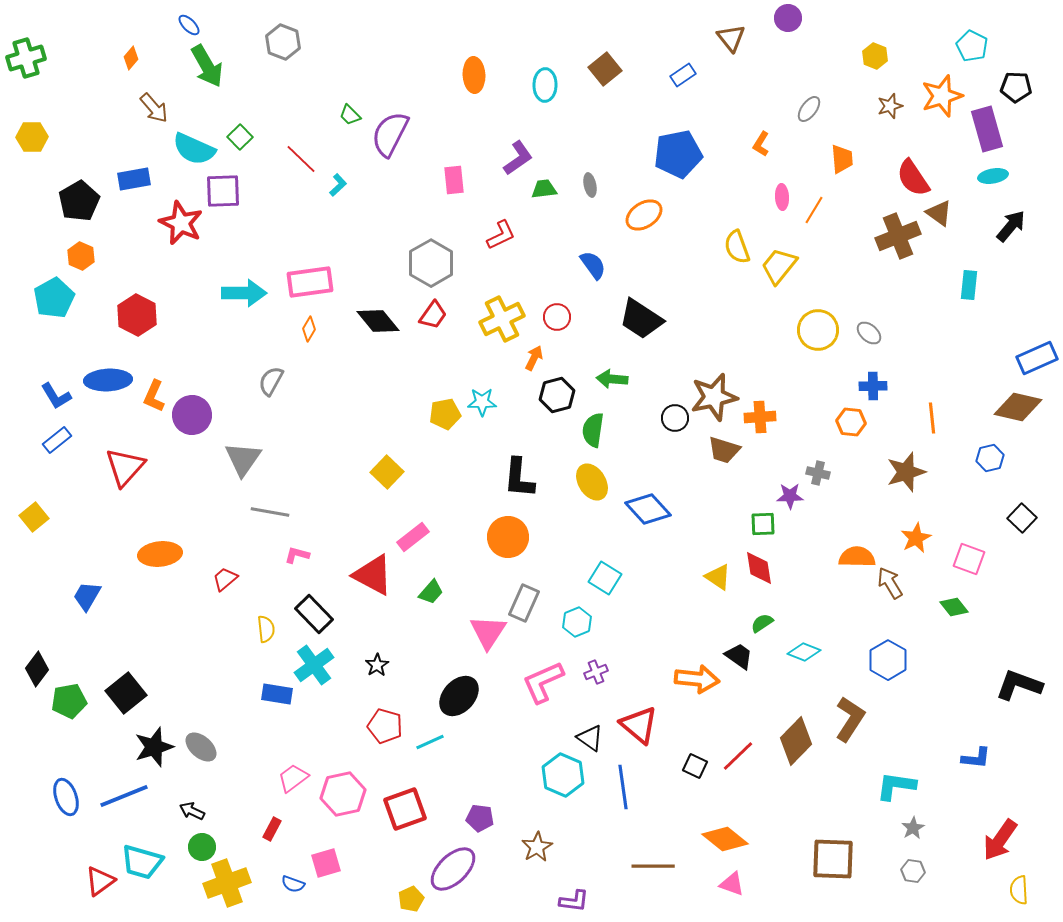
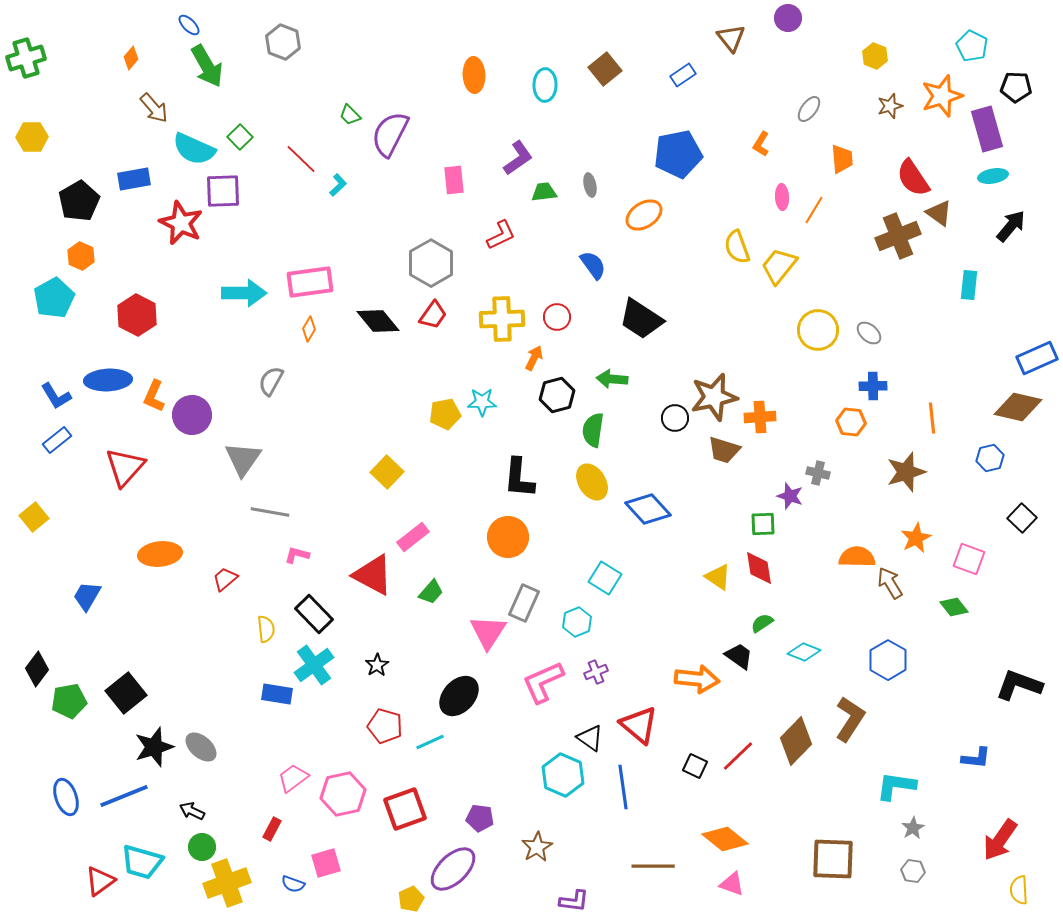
green trapezoid at (544, 189): moved 3 px down
yellow cross at (502, 319): rotated 24 degrees clockwise
purple star at (790, 496): rotated 20 degrees clockwise
